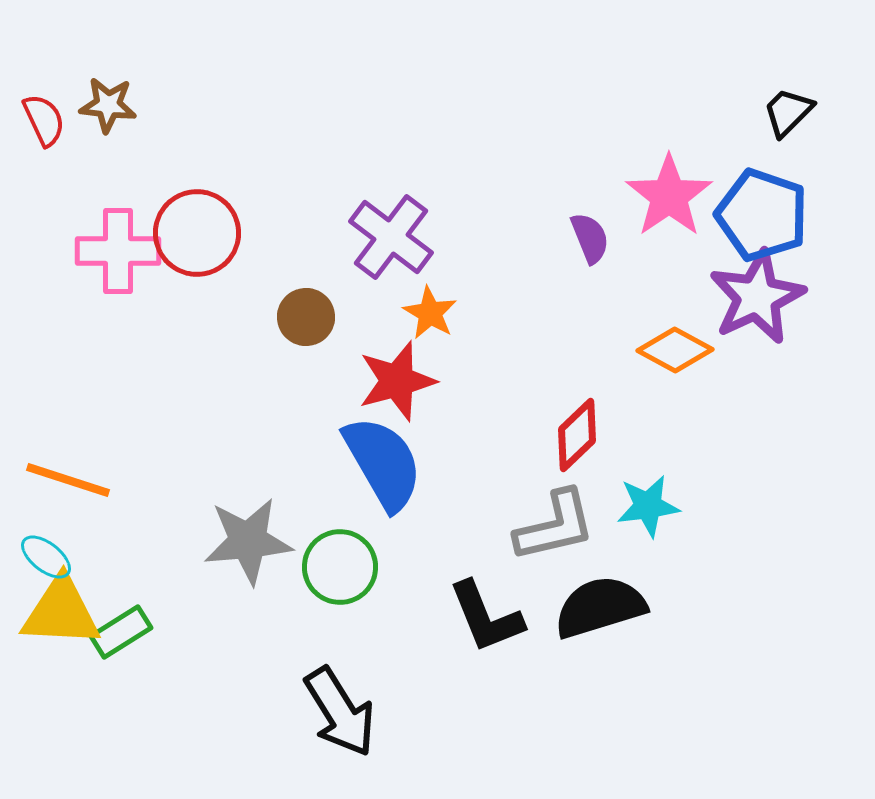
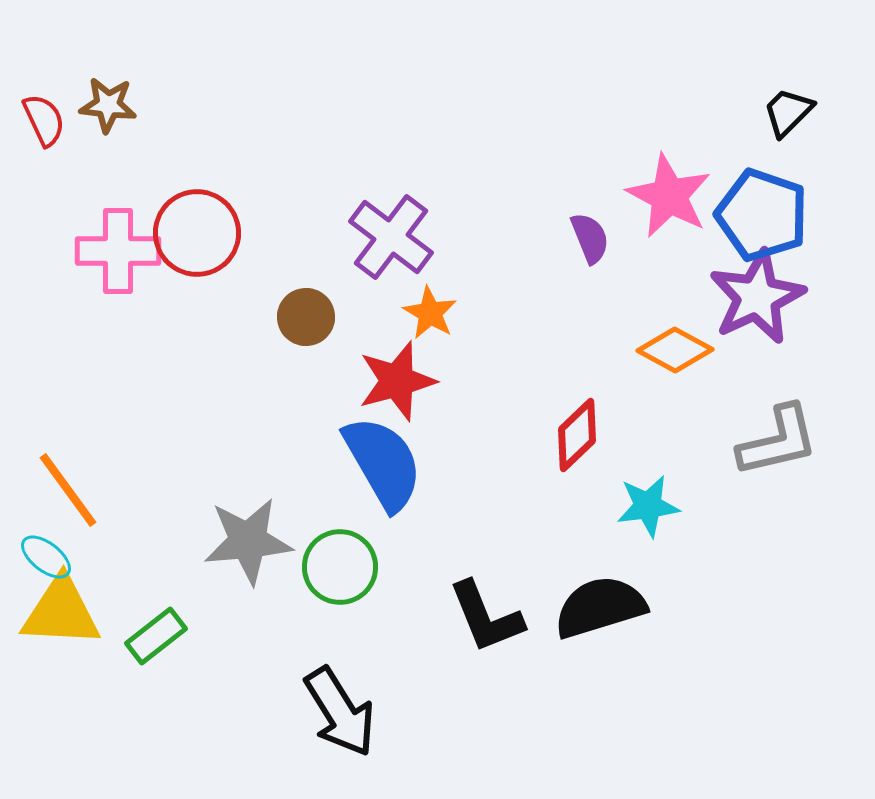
pink star: rotated 10 degrees counterclockwise
orange line: moved 10 px down; rotated 36 degrees clockwise
gray L-shape: moved 223 px right, 85 px up
green rectangle: moved 35 px right, 4 px down; rotated 6 degrees counterclockwise
